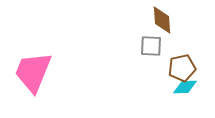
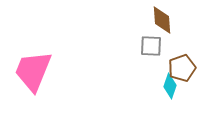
brown pentagon: rotated 8 degrees counterclockwise
pink trapezoid: moved 1 px up
cyan diamond: moved 15 px left, 1 px up; rotated 70 degrees counterclockwise
